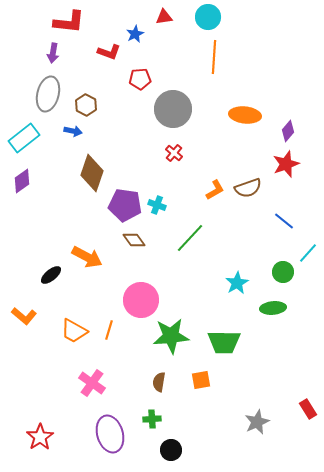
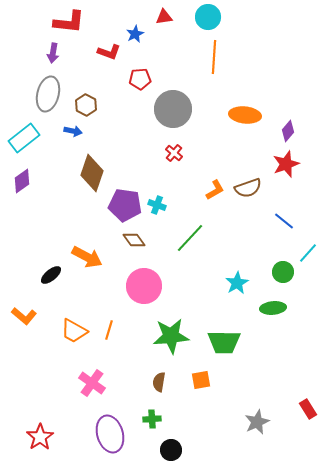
pink circle at (141, 300): moved 3 px right, 14 px up
